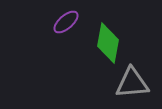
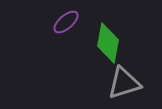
gray triangle: moved 8 px left; rotated 12 degrees counterclockwise
